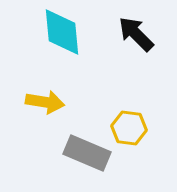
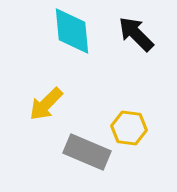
cyan diamond: moved 10 px right, 1 px up
yellow arrow: moved 1 px right, 2 px down; rotated 126 degrees clockwise
gray rectangle: moved 1 px up
